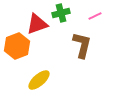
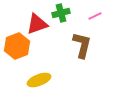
yellow ellipse: rotated 20 degrees clockwise
